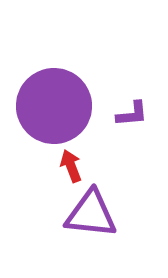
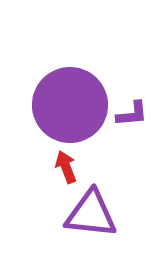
purple circle: moved 16 px right, 1 px up
red arrow: moved 5 px left, 1 px down
